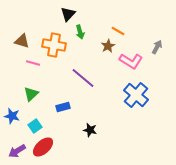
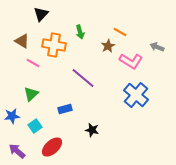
black triangle: moved 27 px left
orange line: moved 2 px right, 1 px down
brown triangle: rotated 14 degrees clockwise
gray arrow: rotated 96 degrees counterclockwise
pink line: rotated 16 degrees clockwise
blue rectangle: moved 2 px right, 2 px down
blue star: rotated 21 degrees counterclockwise
black star: moved 2 px right
red ellipse: moved 9 px right
purple arrow: rotated 72 degrees clockwise
